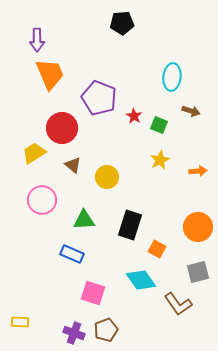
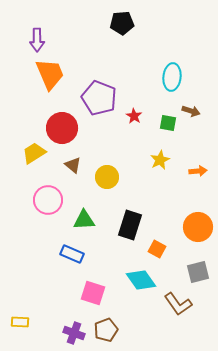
green square: moved 9 px right, 2 px up; rotated 12 degrees counterclockwise
pink circle: moved 6 px right
